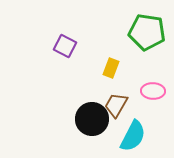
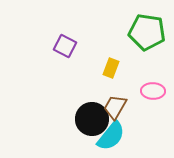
brown trapezoid: moved 1 px left, 2 px down
cyan semicircle: moved 22 px left; rotated 12 degrees clockwise
